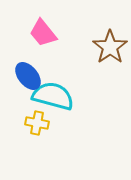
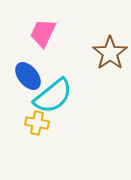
pink trapezoid: rotated 64 degrees clockwise
brown star: moved 6 px down
cyan semicircle: rotated 126 degrees clockwise
